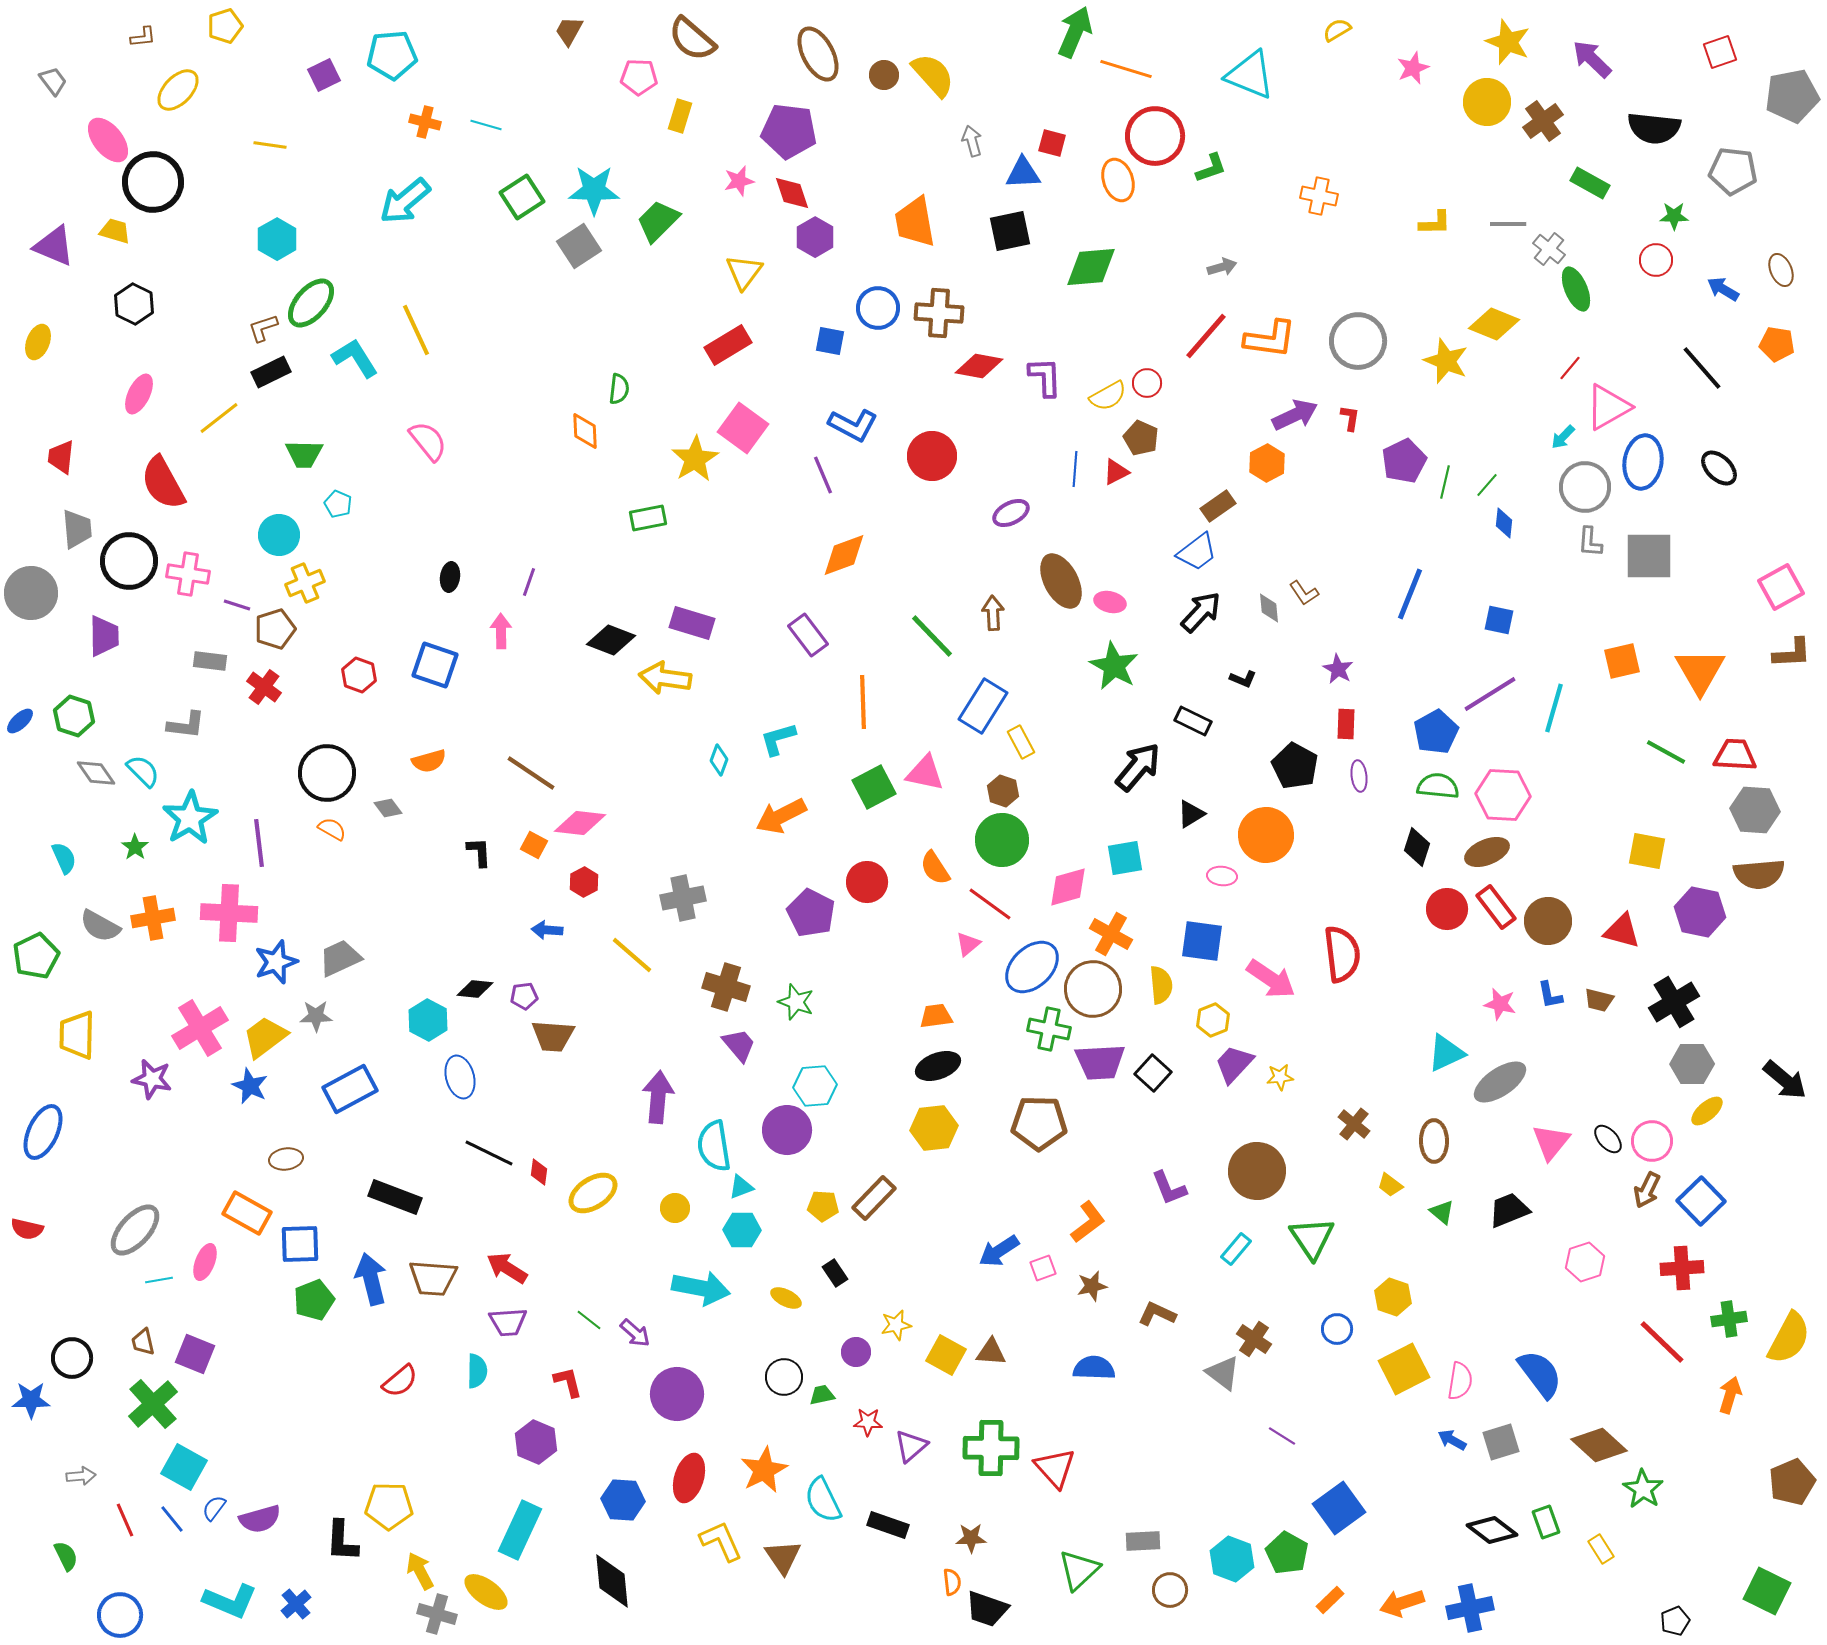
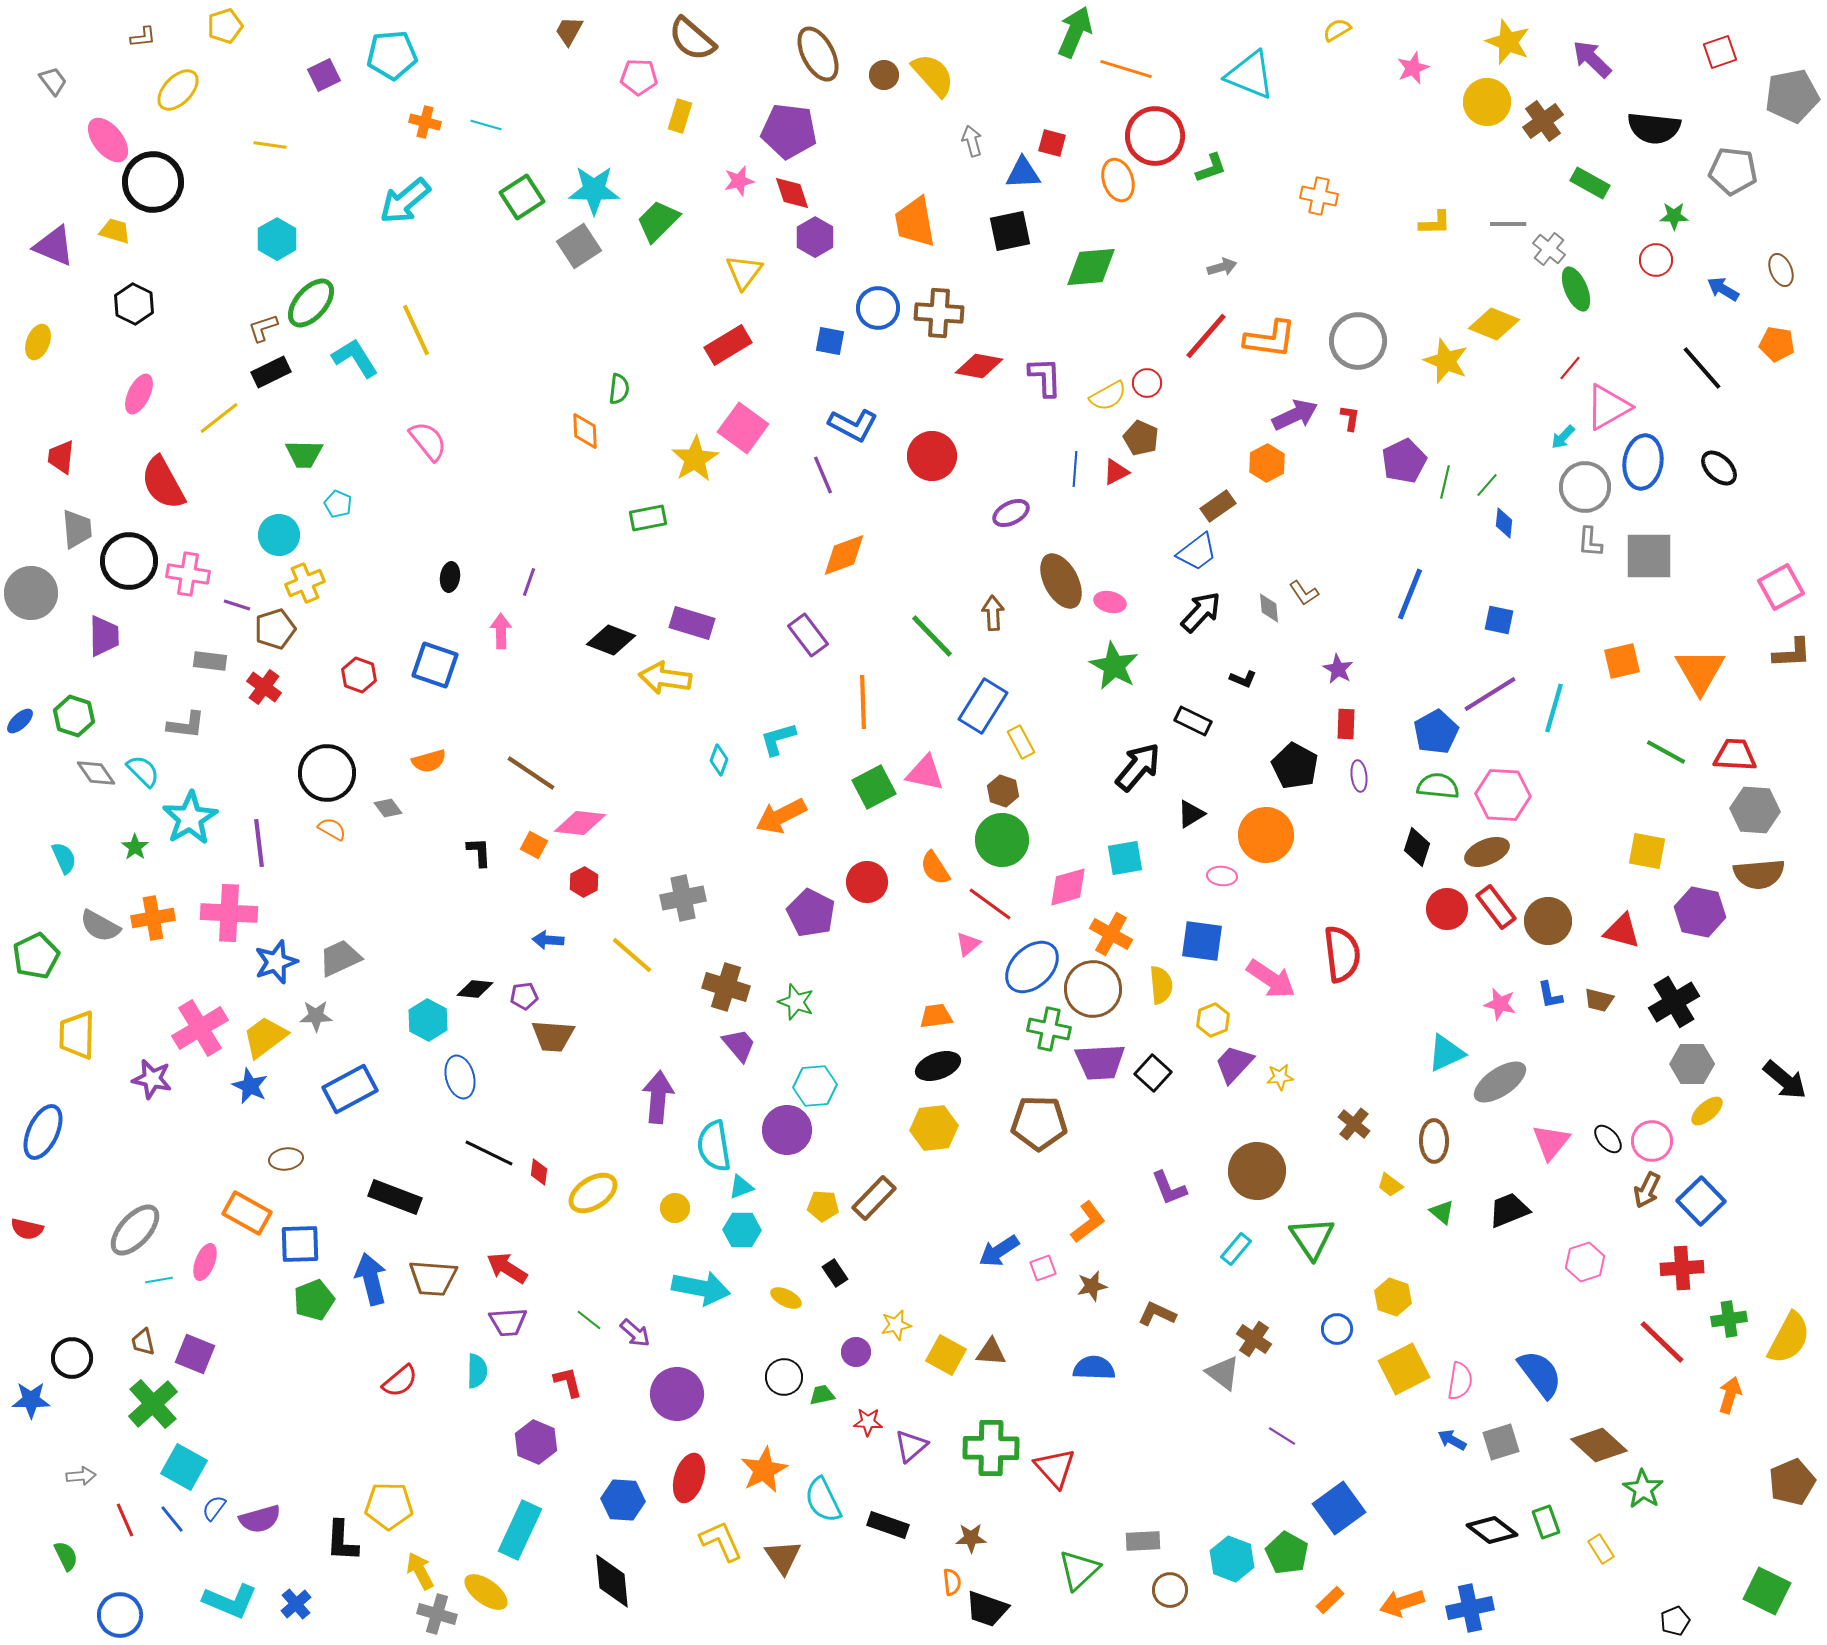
blue arrow at (547, 930): moved 1 px right, 10 px down
